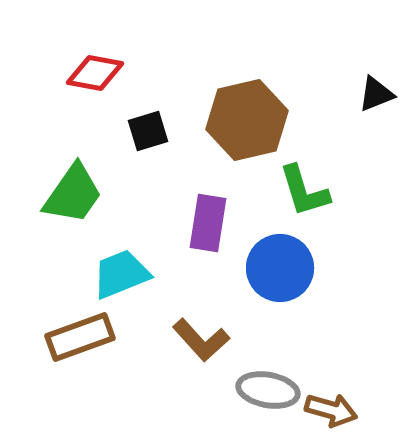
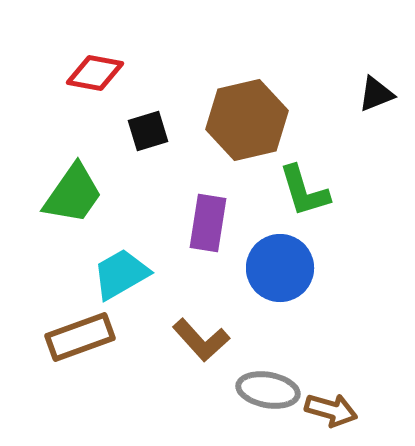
cyan trapezoid: rotated 8 degrees counterclockwise
